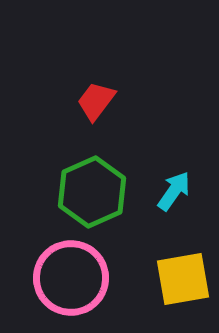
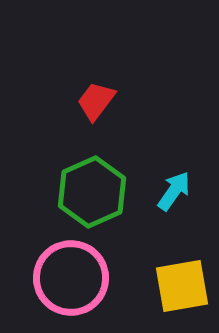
yellow square: moved 1 px left, 7 px down
